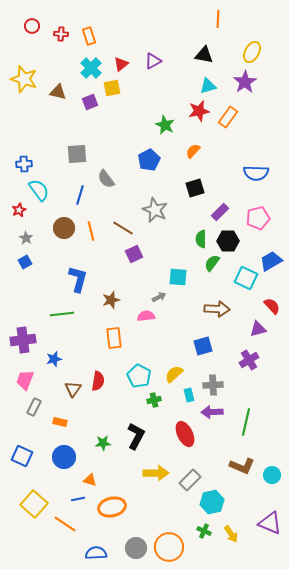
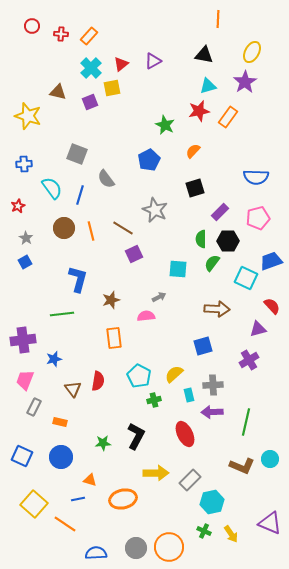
orange rectangle at (89, 36): rotated 60 degrees clockwise
yellow star at (24, 79): moved 4 px right, 37 px down
gray square at (77, 154): rotated 25 degrees clockwise
blue semicircle at (256, 173): moved 4 px down
cyan semicircle at (39, 190): moved 13 px right, 2 px up
red star at (19, 210): moved 1 px left, 4 px up
blue trapezoid at (271, 261): rotated 10 degrees clockwise
cyan square at (178, 277): moved 8 px up
brown triangle at (73, 389): rotated 12 degrees counterclockwise
blue circle at (64, 457): moved 3 px left
cyan circle at (272, 475): moved 2 px left, 16 px up
orange ellipse at (112, 507): moved 11 px right, 8 px up
